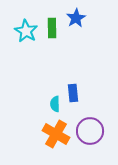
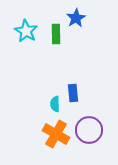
green rectangle: moved 4 px right, 6 px down
purple circle: moved 1 px left, 1 px up
